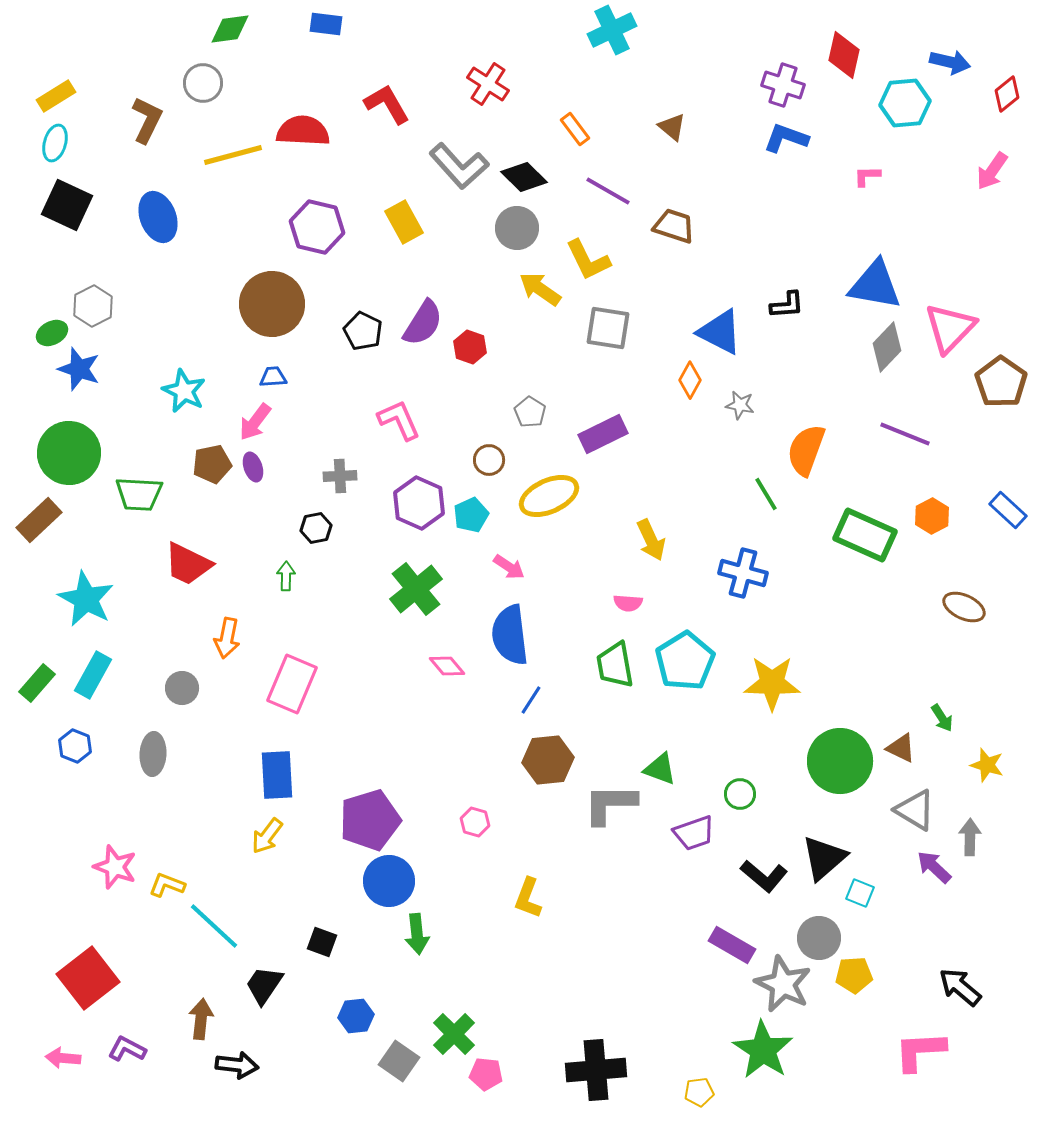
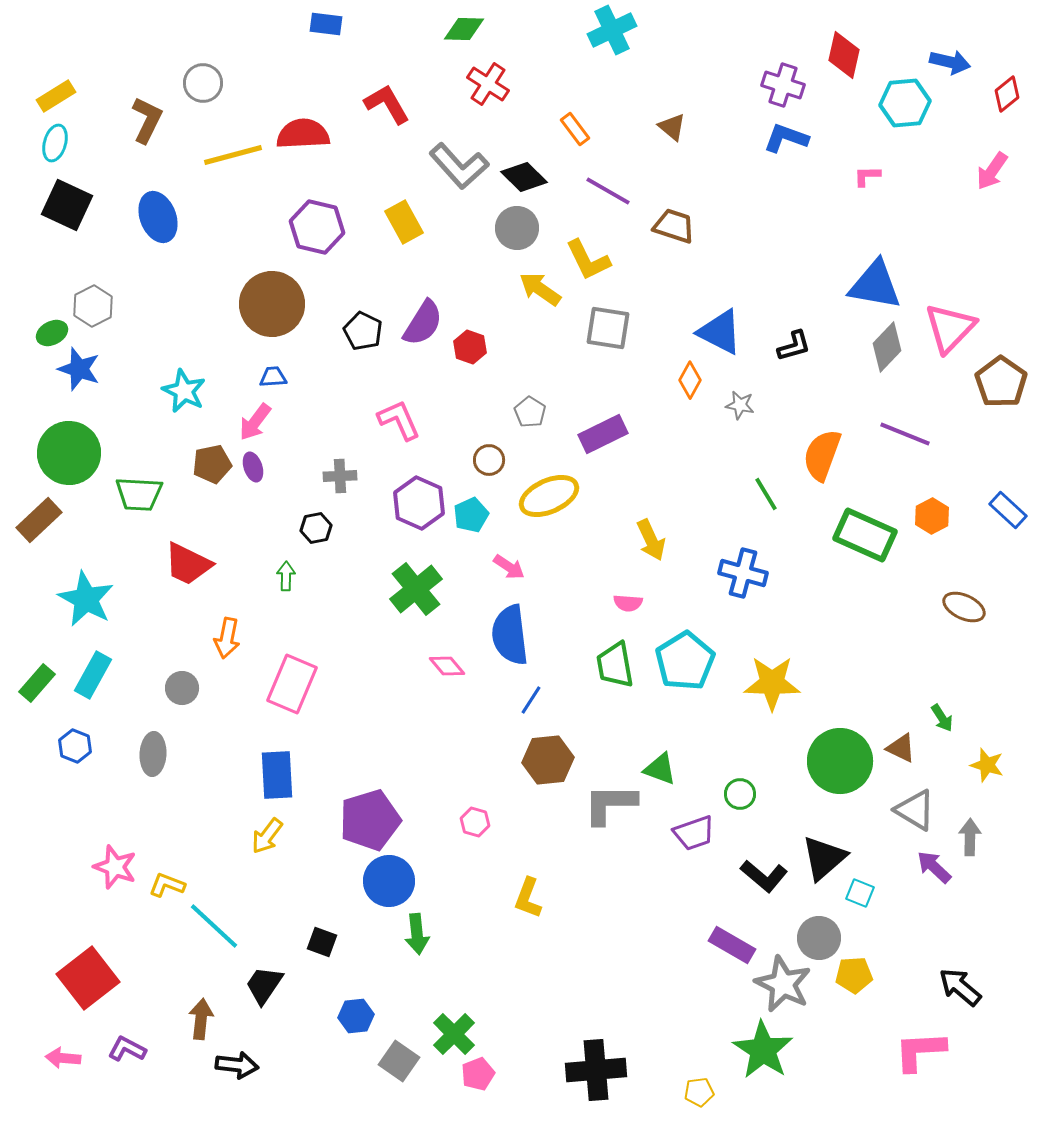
green diamond at (230, 29): moved 234 px right; rotated 9 degrees clockwise
red semicircle at (303, 131): moved 3 px down; rotated 6 degrees counterclockwise
black L-shape at (787, 305): moved 7 px right, 41 px down; rotated 12 degrees counterclockwise
orange semicircle at (806, 450): moved 16 px right, 5 px down
pink pentagon at (486, 1074): moved 8 px left; rotated 28 degrees counterclockwise
